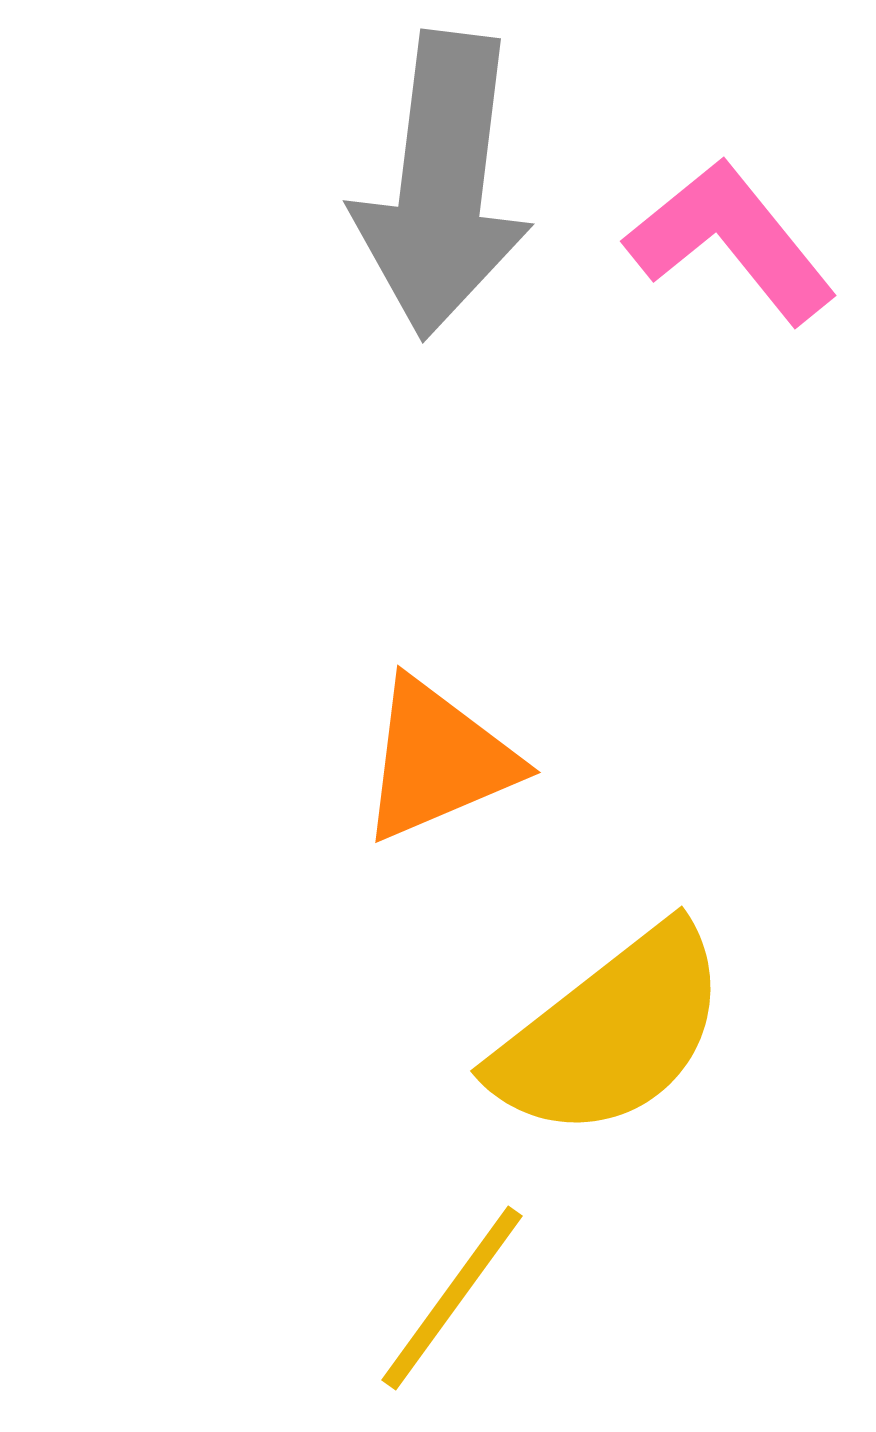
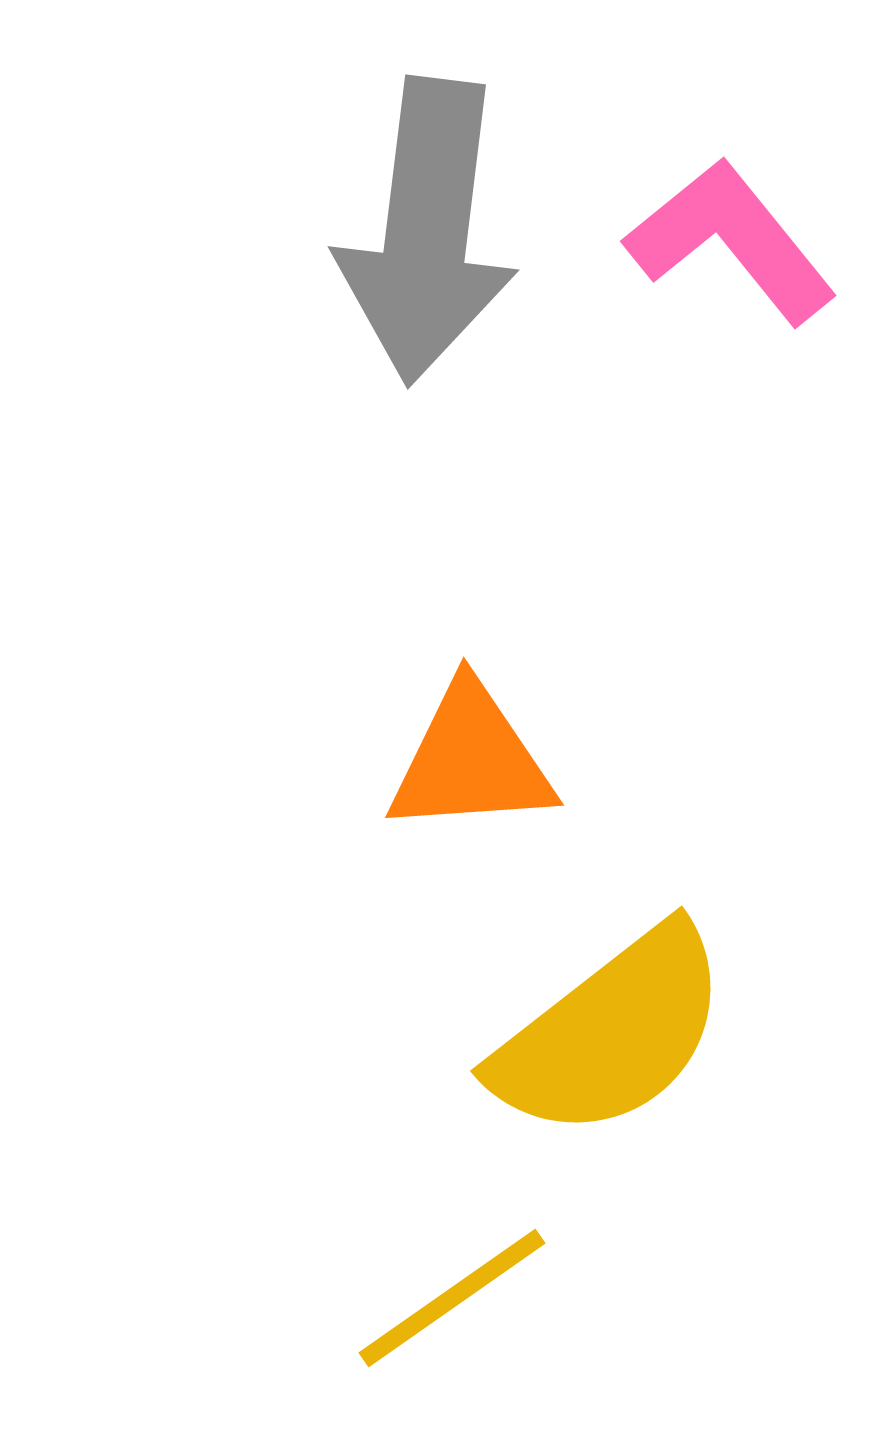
gray arrow: moved 15 px left, 46 px down
orange triangle: moved 33 px right; rotated 19 degrees clockwise
yellow line: rotated 19 degrees clockwise
